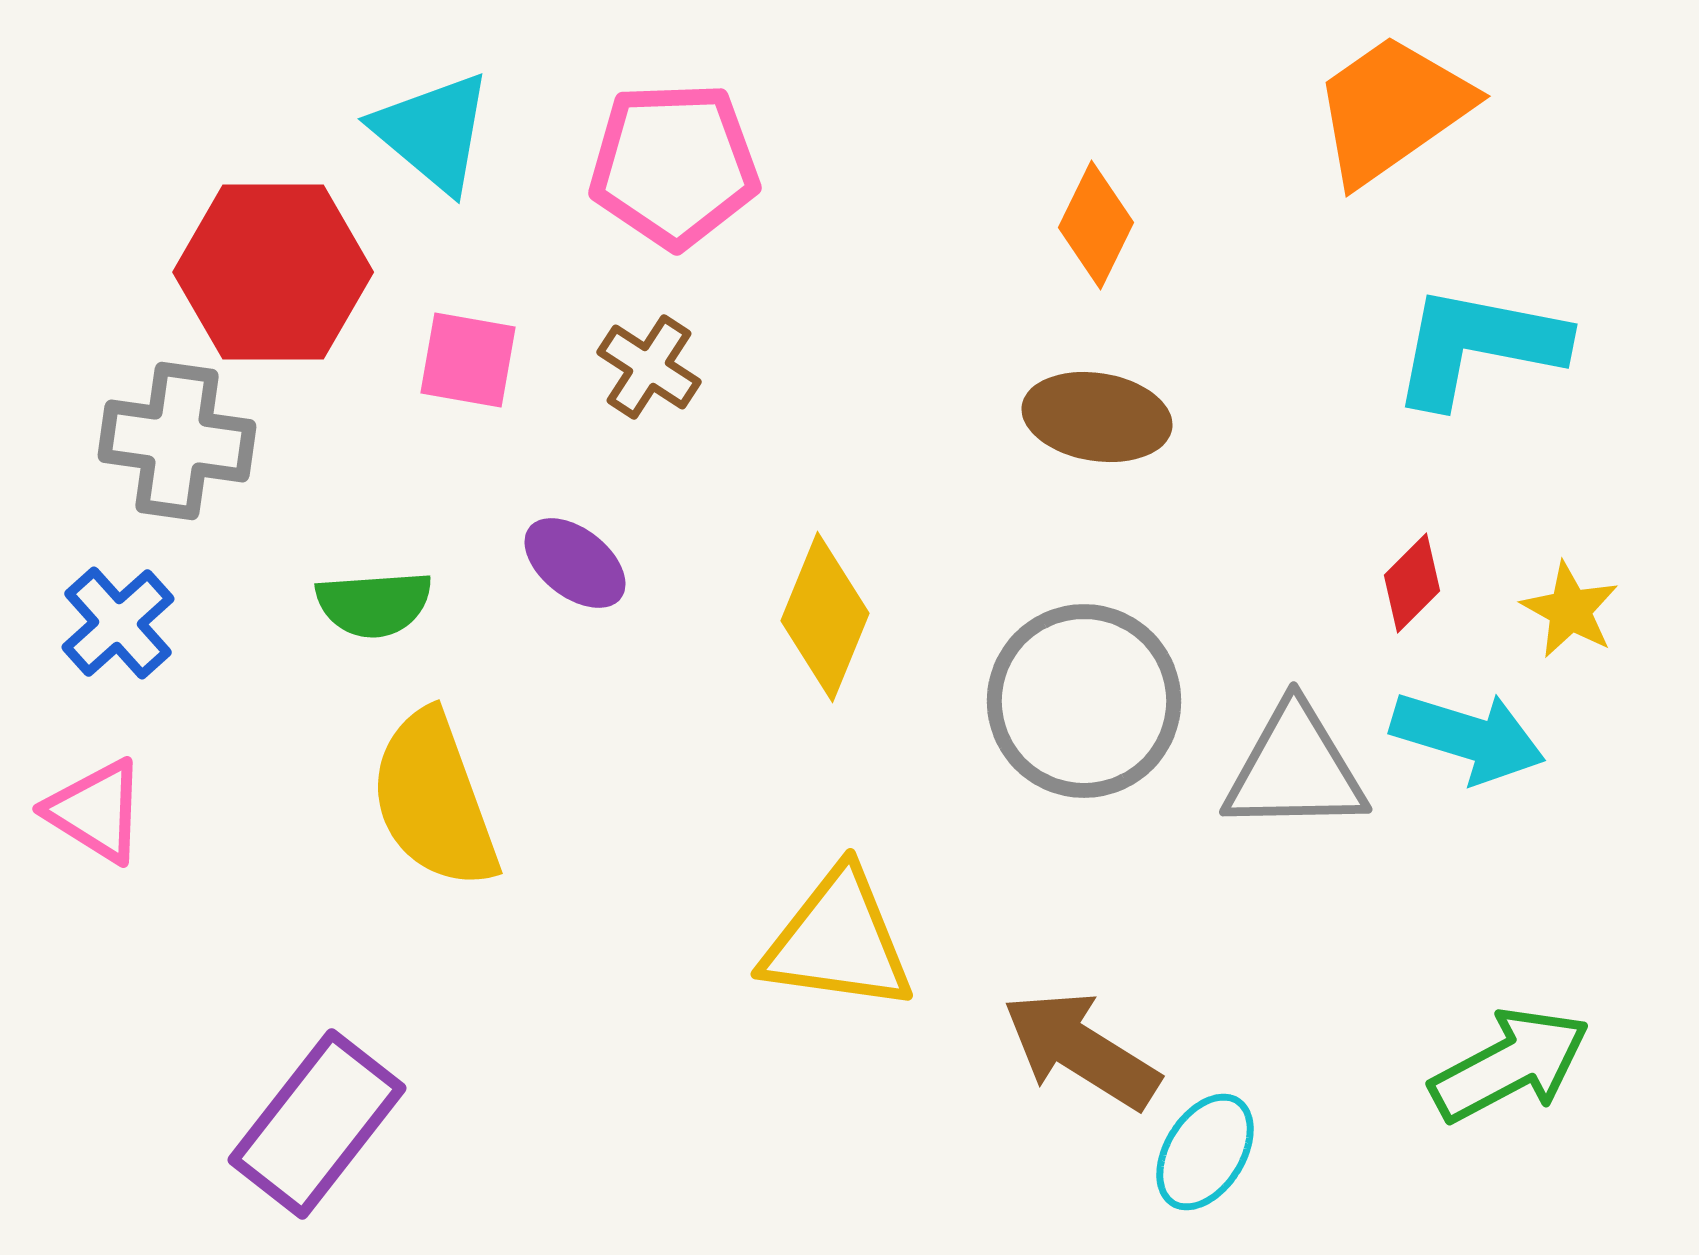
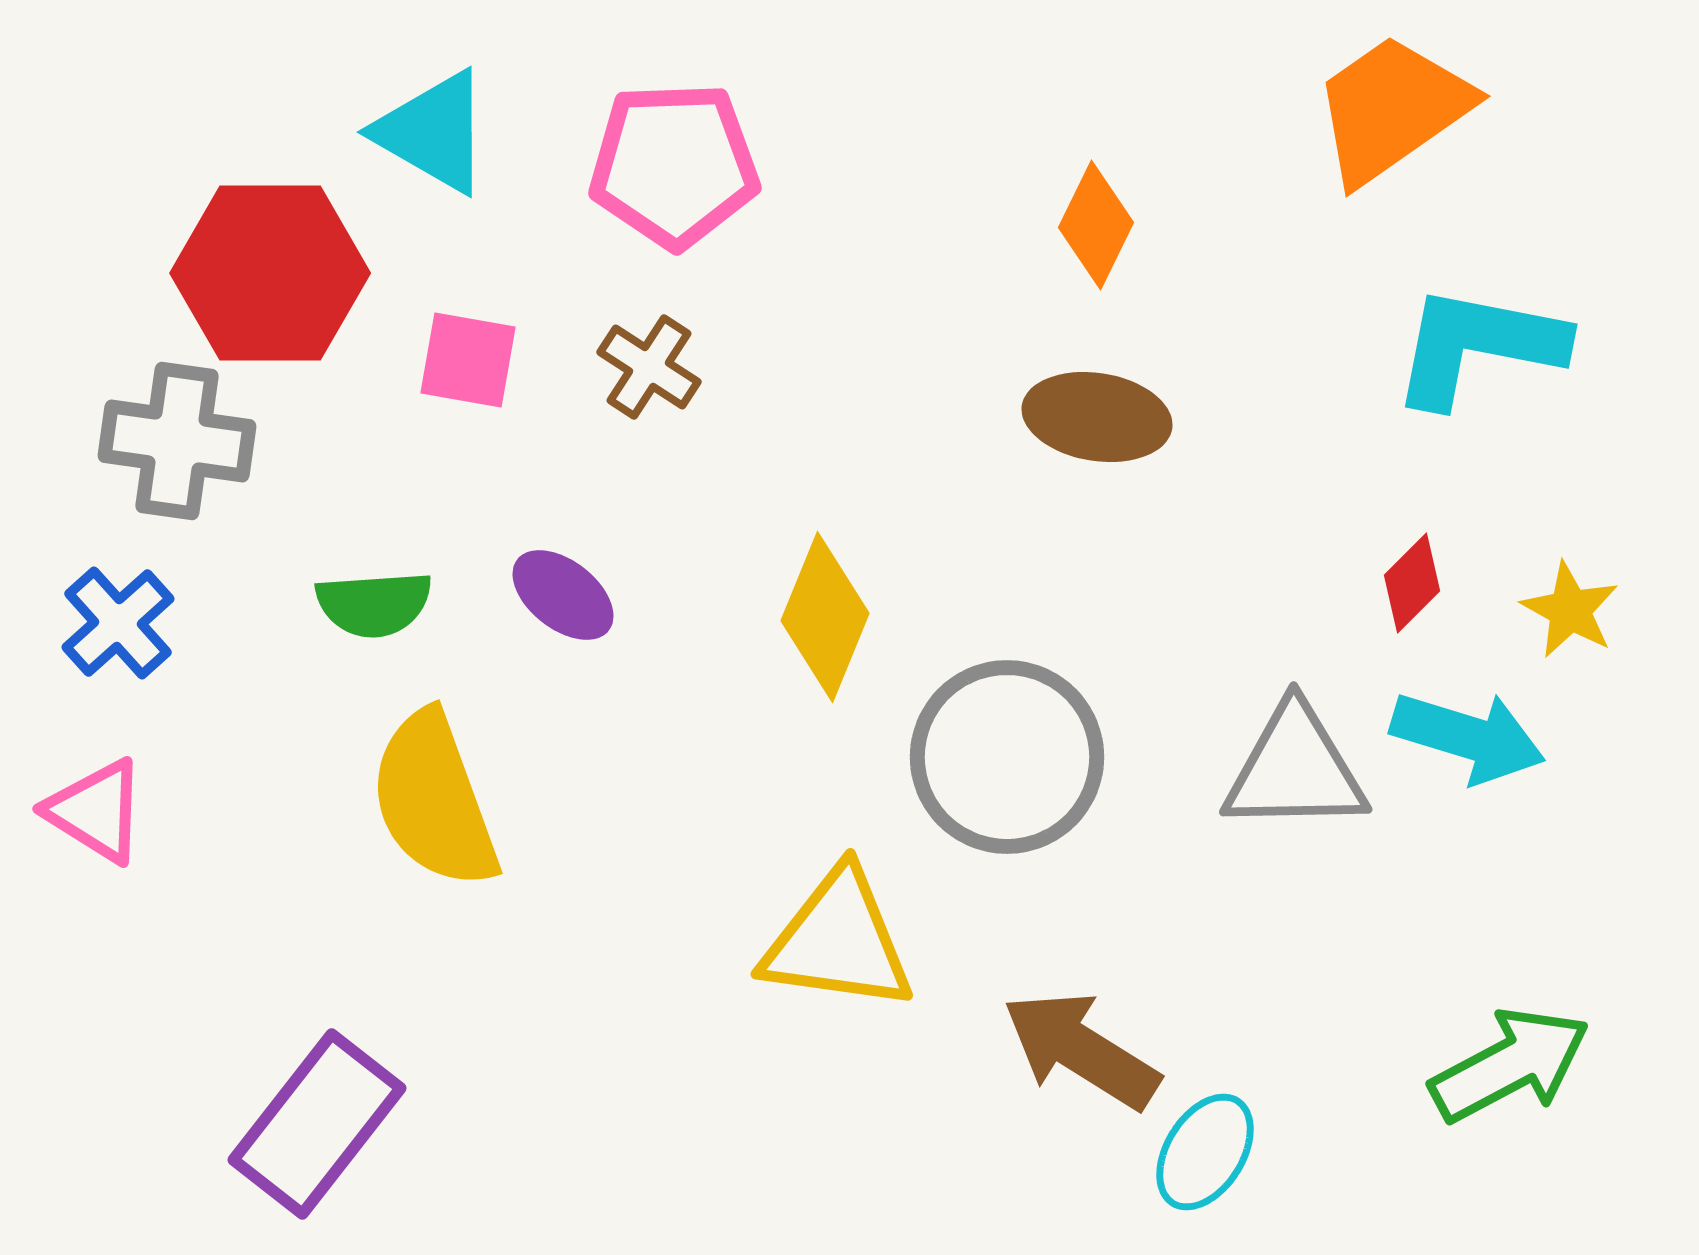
cyan triangle: rotated 10 degrees counterclockwise
red hexagon: moved 3 px left, 1 px down
purple ellipse: moved 12 px left, 32 px down
gray circle: moved 77 px left, 56 px down
